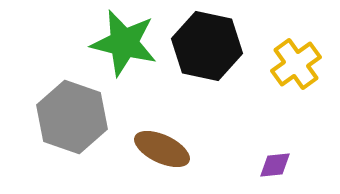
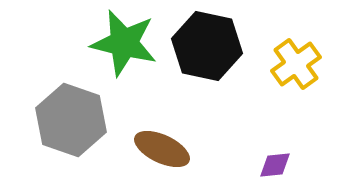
gray hexagon: moved 1 px left, 3 px down
